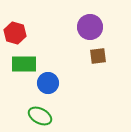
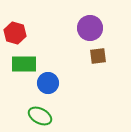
purple circle: moved 1 px down
